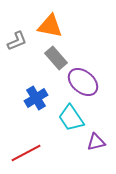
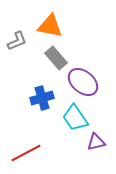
blue cross: moved 6 px right; rotated 15 degrees clockwise
cyan trapezoid: moved 4 px right
